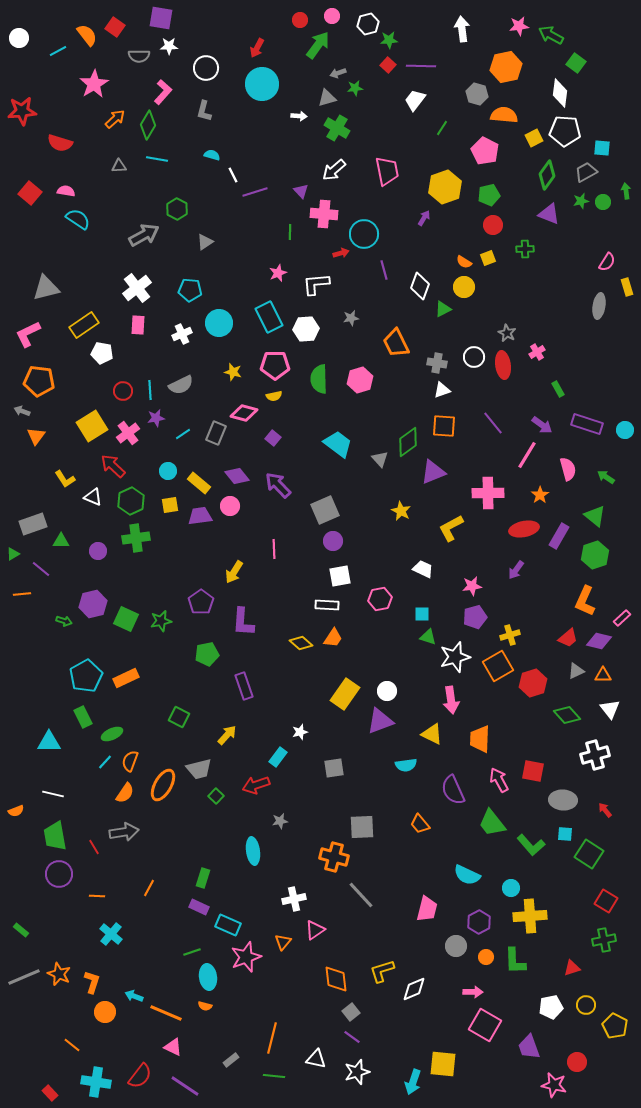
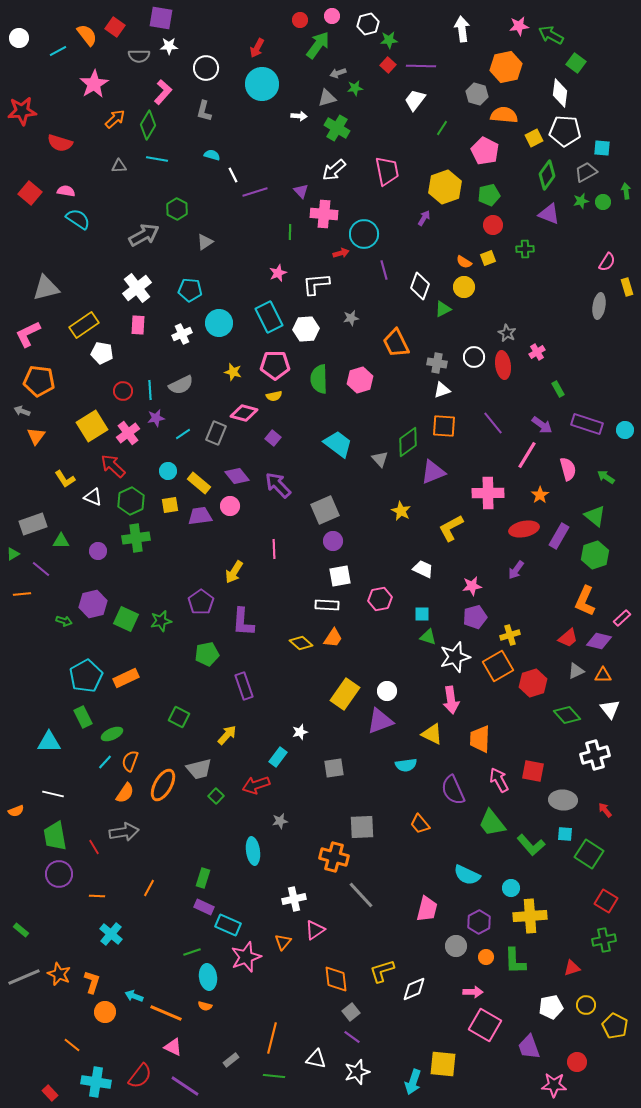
purple rectangle at (199, 907): moved 5 px right
pink star at (554, 1085): rotated 10 degrees counterclockwise
